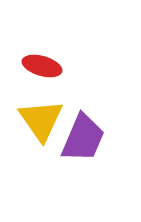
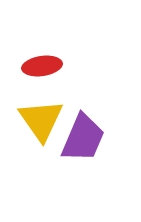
red ellipse: rotated 24 degrees counterclockwise
